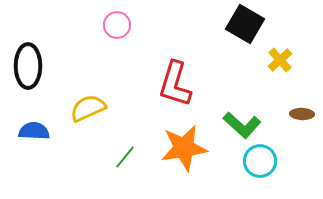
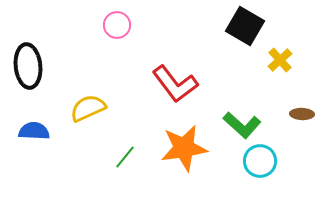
black square: moved 2 px down
black ellipse: rotated 6 degrees counterclockwise
red L-shape: rotated 54 degrees counterclockwise
